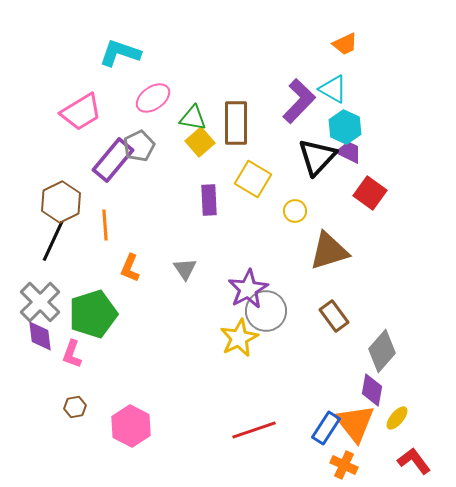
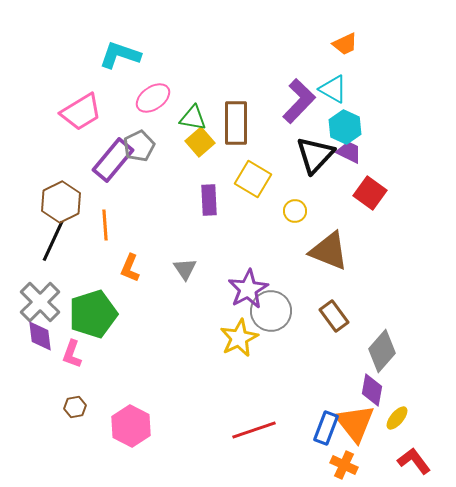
cyan L-shape at (120, 53): moved 2 px down
black triangle at (317, 157): moved 2 px left, 2 px up
brown triangle at (329, 251): rotated 39 degrees clockwise
gray circle at (266, 311): moved 5 px right
blue rectangle at (326, 428): rotated 12 degrees counterclockwise
